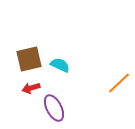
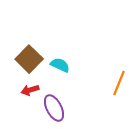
brown square: rotated 32 degrees counterclockwise
orange line: rotated 25 degrees counterclockwise
red arrow: moved 1 px left, 2 px down
